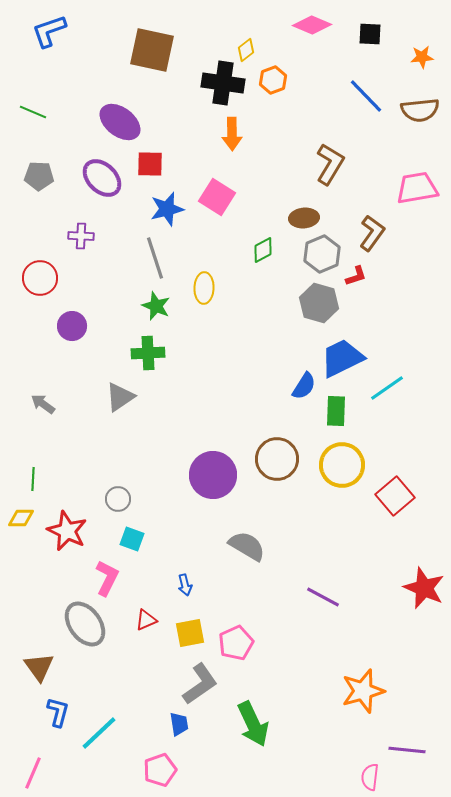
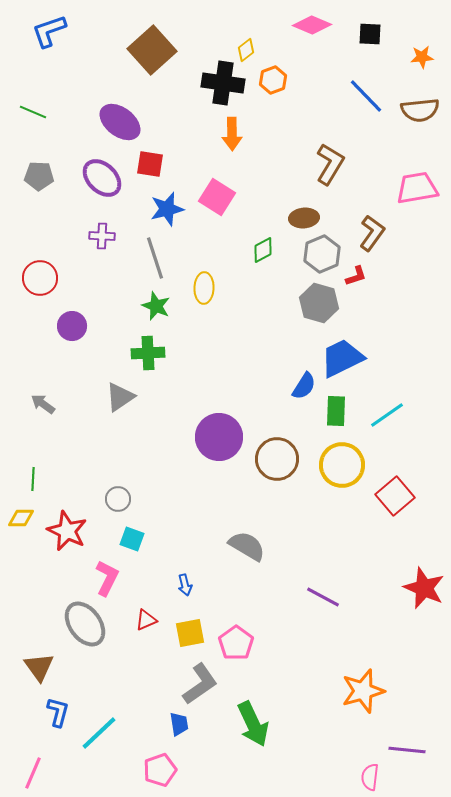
brown square at (152, 50): rotated 36 degrees clockwise
red square at (150, 164): rotated 8 degrees clockwise
purple cross at (81, 236): moved 21 px right
cyan line at (387, 388): moved 27 px down
purple circle at (213, 475): moved 6 px right, 38 px up
pink pentagon at (236, 643): rotated 12 degrees counterclockwise
